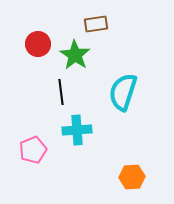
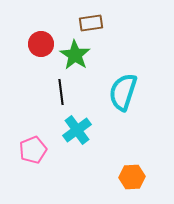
brown rectangle: moved 5 px left, 1 px up
red circle: moved 3 px right
cyan cross: rotated 32 degrees counterclockwise
